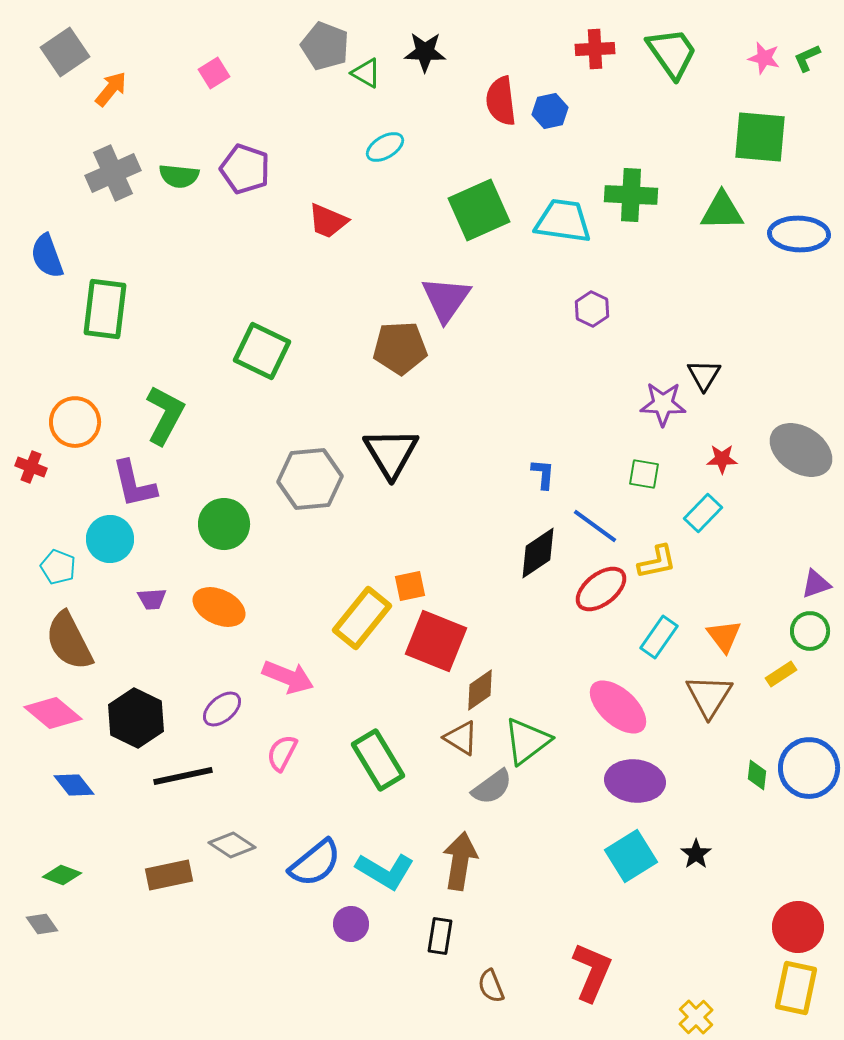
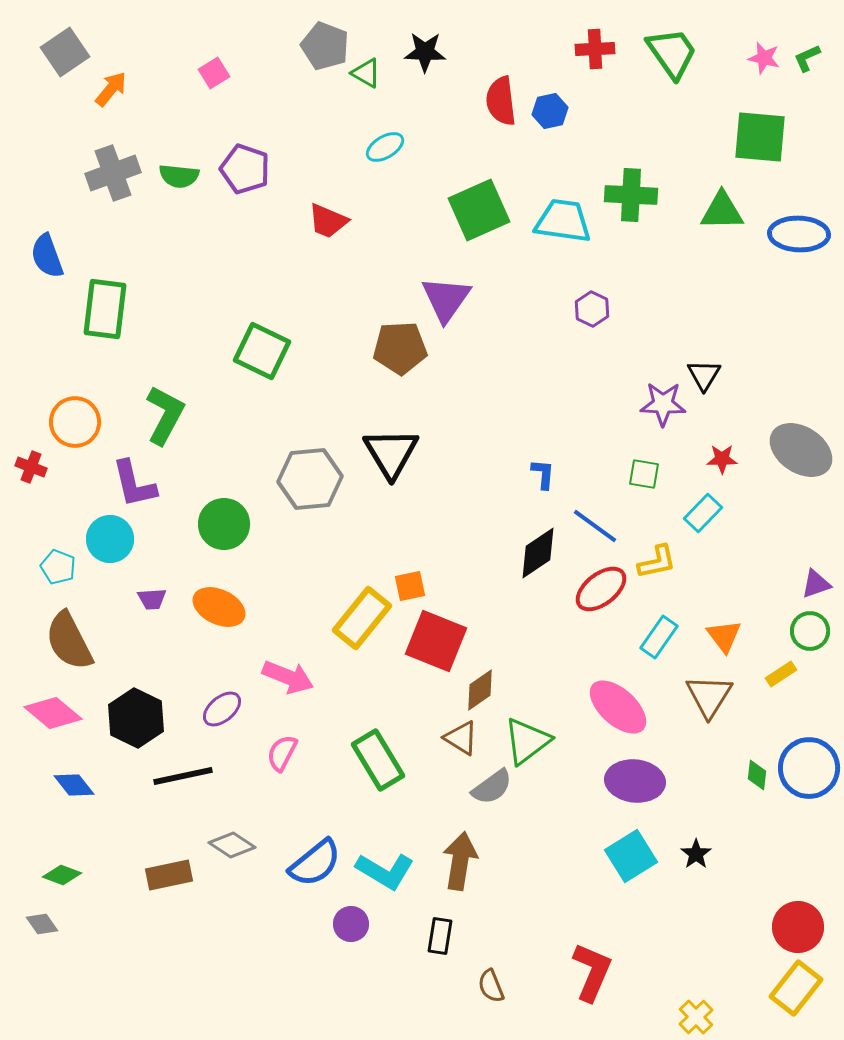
gray cross at (113, 173): rotated 4 degrees clockwise
yellow rectangle at (796, 988): rotated 26 degrees clockwise
